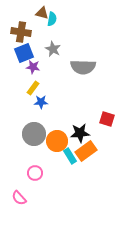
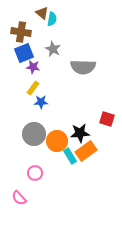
brown triangle: rotated 24 degrees clockwise
